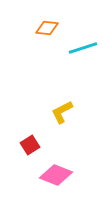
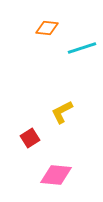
cyan line: moved 1 px left
red square: moved 7 px up
pink diamond: rotated 16 degrees counterclockwise
